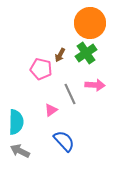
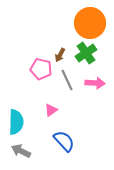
pink arrow: moved 2 px up
gray line: moved 3 px left, 14 px up
gray arrow: moved 1 px right
